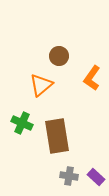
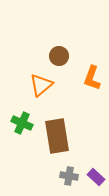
orange L-shape: rotated 15 degrees counterclockwise
